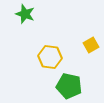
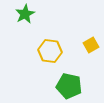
green star: rotated 24 degrees clockwise
yellow hexagon: moved 6 px up
